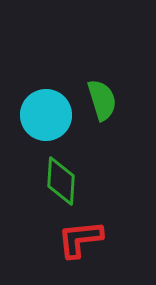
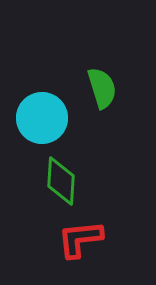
green semicircle: moved 12 px up
cyan circle: moved 4 px left, 3 px down
